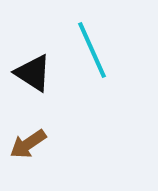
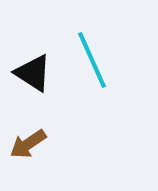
cyan line: moved 10 px down
